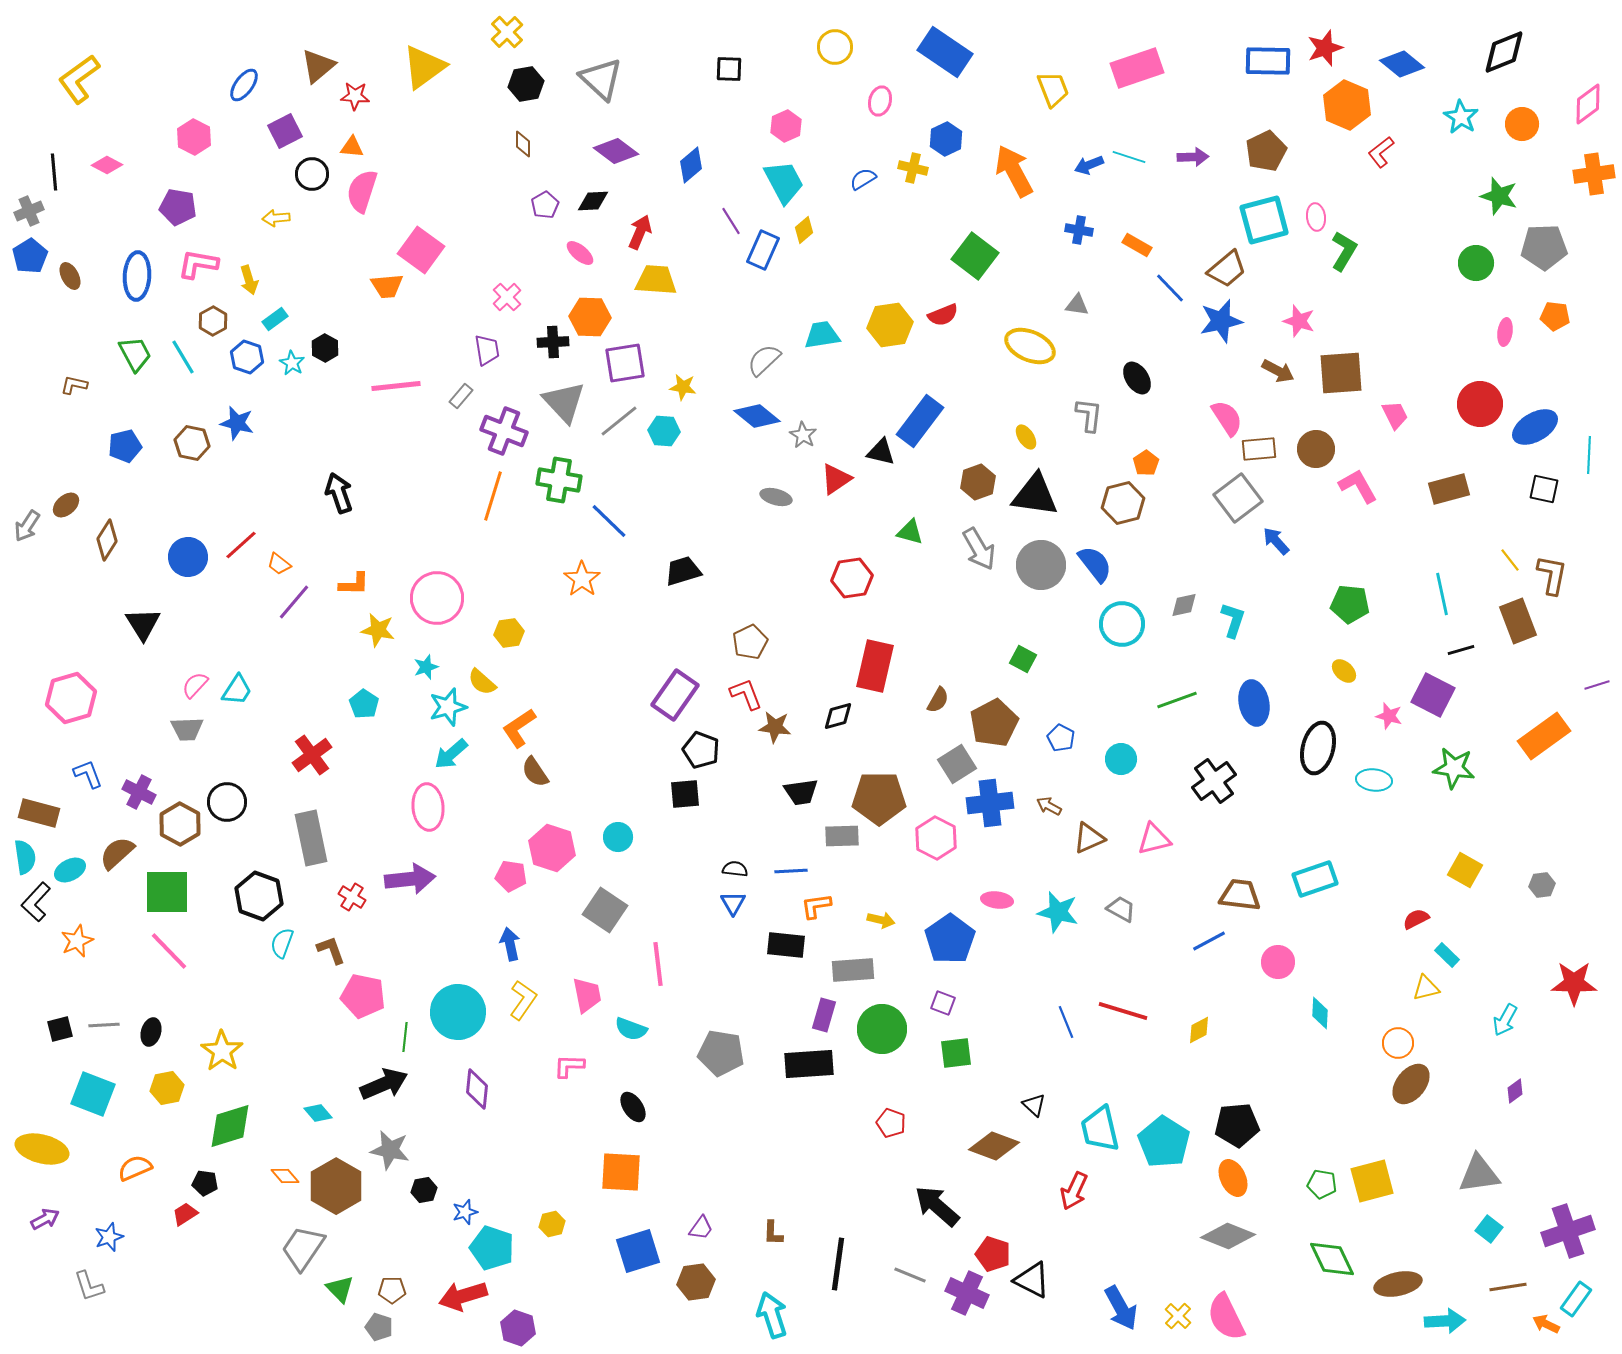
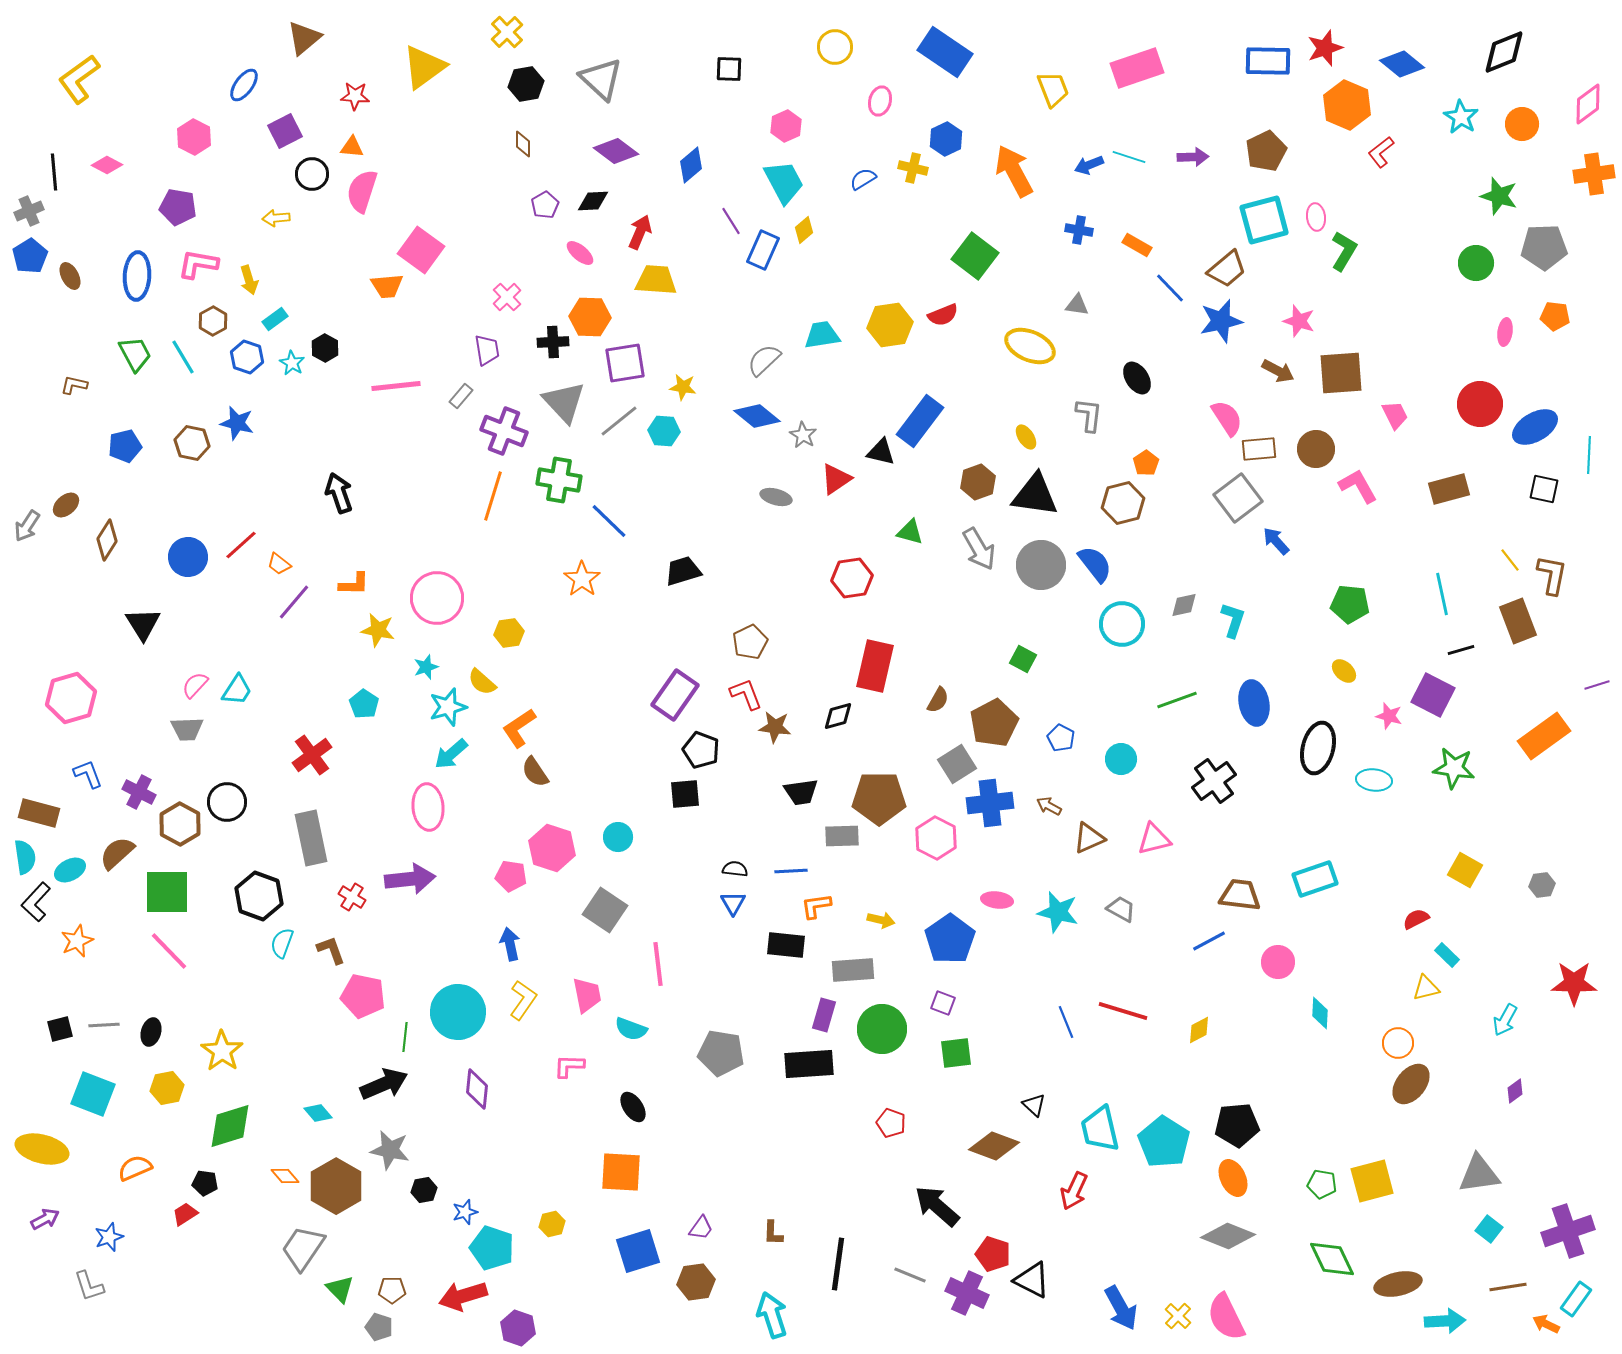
brown triangle at (318, 66): moved 14 px left, 28 px up
